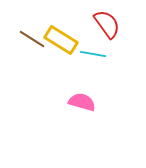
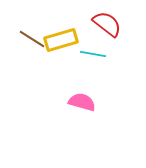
red semicircle: rotated 16 degrees counterclockwise
yellow rectangle: rotated 48 degrees counterclockwise
